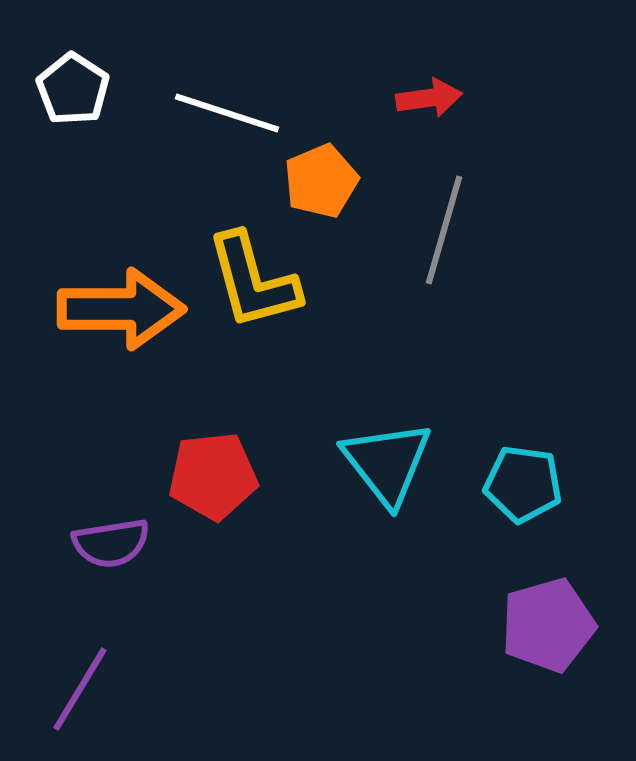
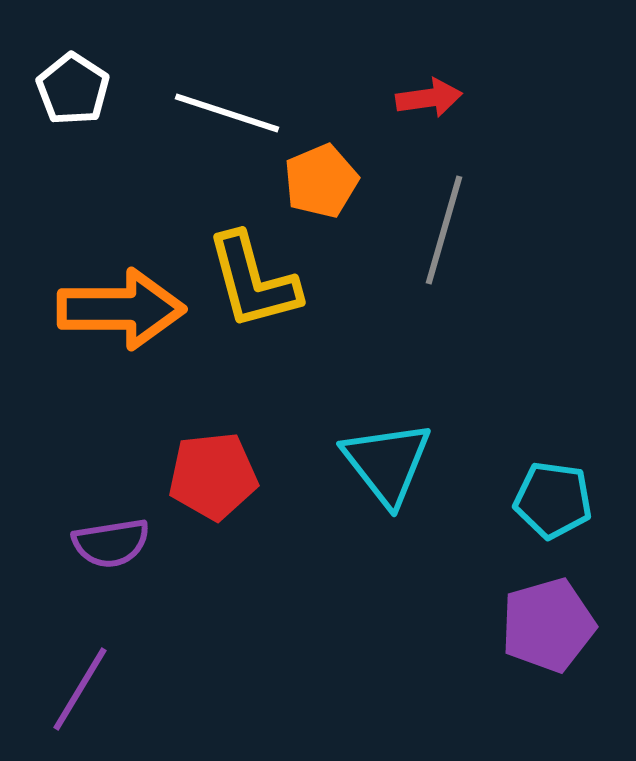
cyan pentagon: moved 30 px right, 16 px down
